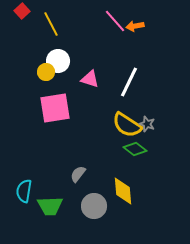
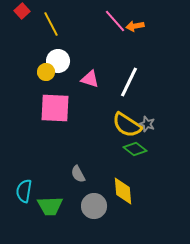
pink square: rotated 12 degrees clockwise
gray semicircle: rotated 66 degrees counterclockwise
